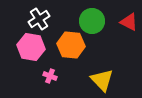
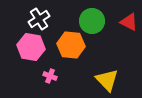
yellow triangle: moved 5 px right
